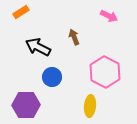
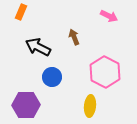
orange rectangle: rotated 35 degrees counterclockwise
